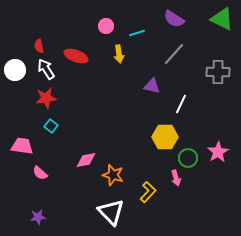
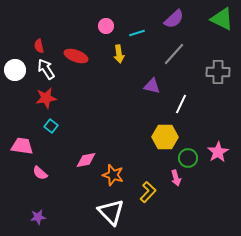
purple semicircle: rotated 75 degrees counterclockwise
